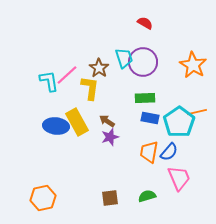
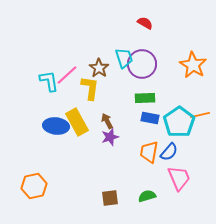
purple circle: moved 1 px left, 2 px down
orange line: moved 3 px right, 3 px down
brown arrow: rotated 28 degrees clockwise
orange hexagon: moved 9 px left, 12 px up
